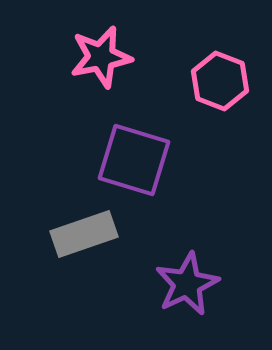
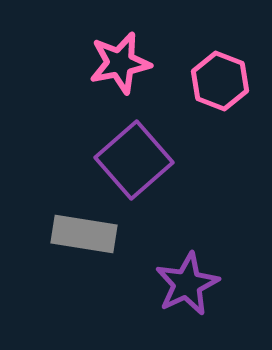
pink star: moved 19 px right, 6 px down
purple square: rotated 32 degrees clockwise
gray rectangle: rotated 28 degrees clockwise
